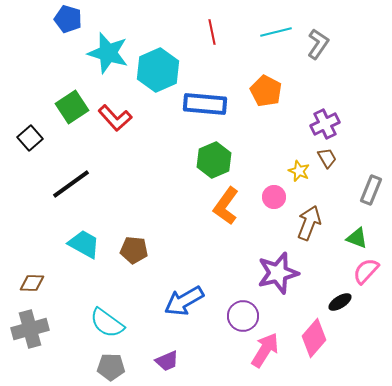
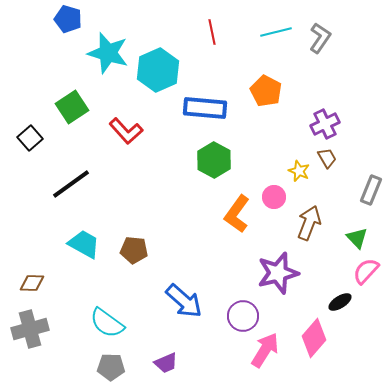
gray L-shape: moved 2 px right, 6 px up
blue rectangle: moved 4 px down
red L-shape: moved 11 px right, 13 px down
green hexagon: rotated 8 degrees counterclockwise
orange L-shape: moved 11 px right, 8 px down
green triangle: rotated 25 degrees clockwise
blue arrow: rotated 108 degrees counterclockwise
purple trapezoid: moved 1 px left, 2 px down
